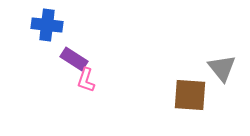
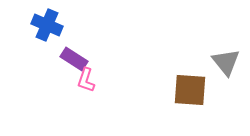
blue cross: rotated 16 degrees clockwise
gray triangle: moved 4 px right, 6 px up
brown square: moved 5 px up
